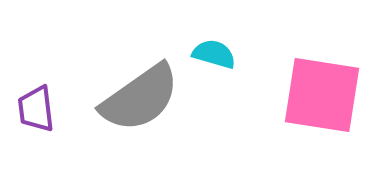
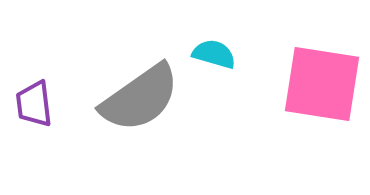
pink square: moved 11 px up
purple trapezoid: moved 2 px left, 5 px up
